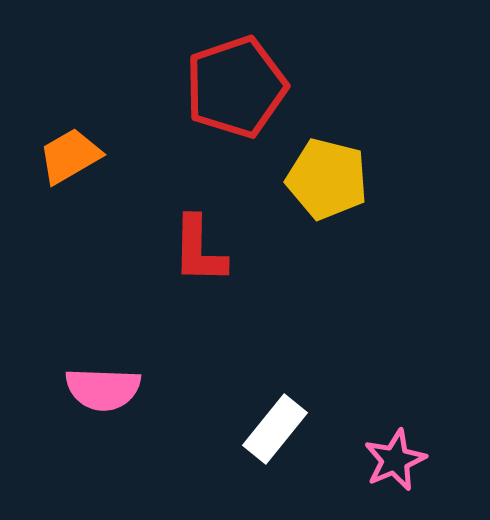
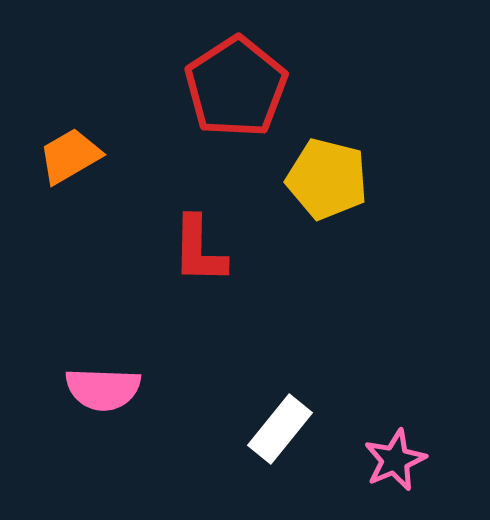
red pentagon: rotated 14 degrees counterclockwise
white rectangle: moved 5 px right
